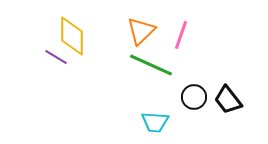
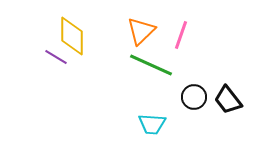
cyan trapezoid: moved 3 px left, 2 px down
